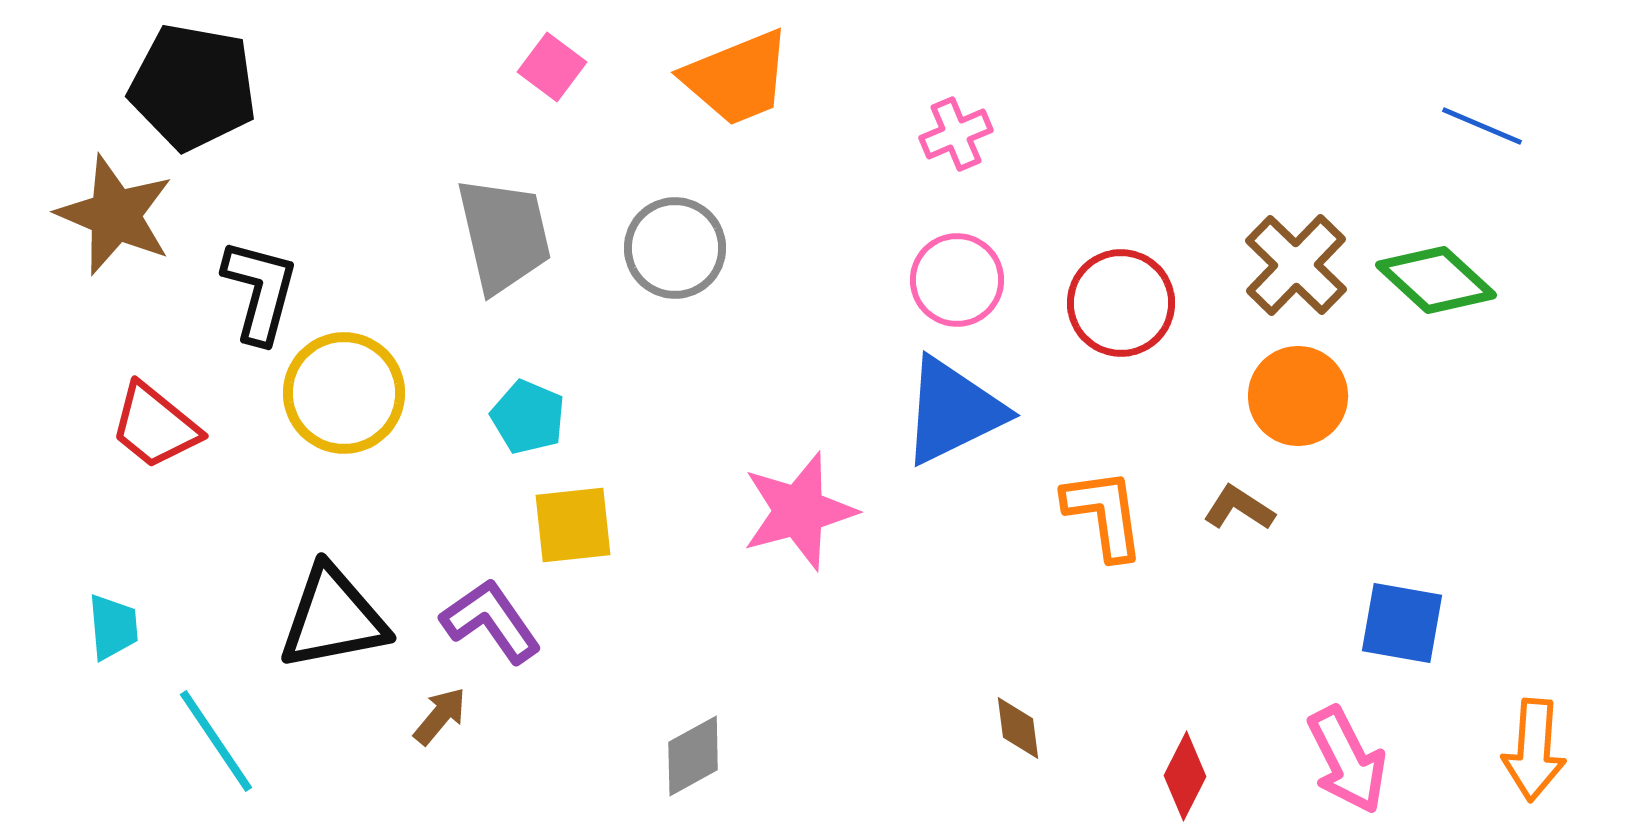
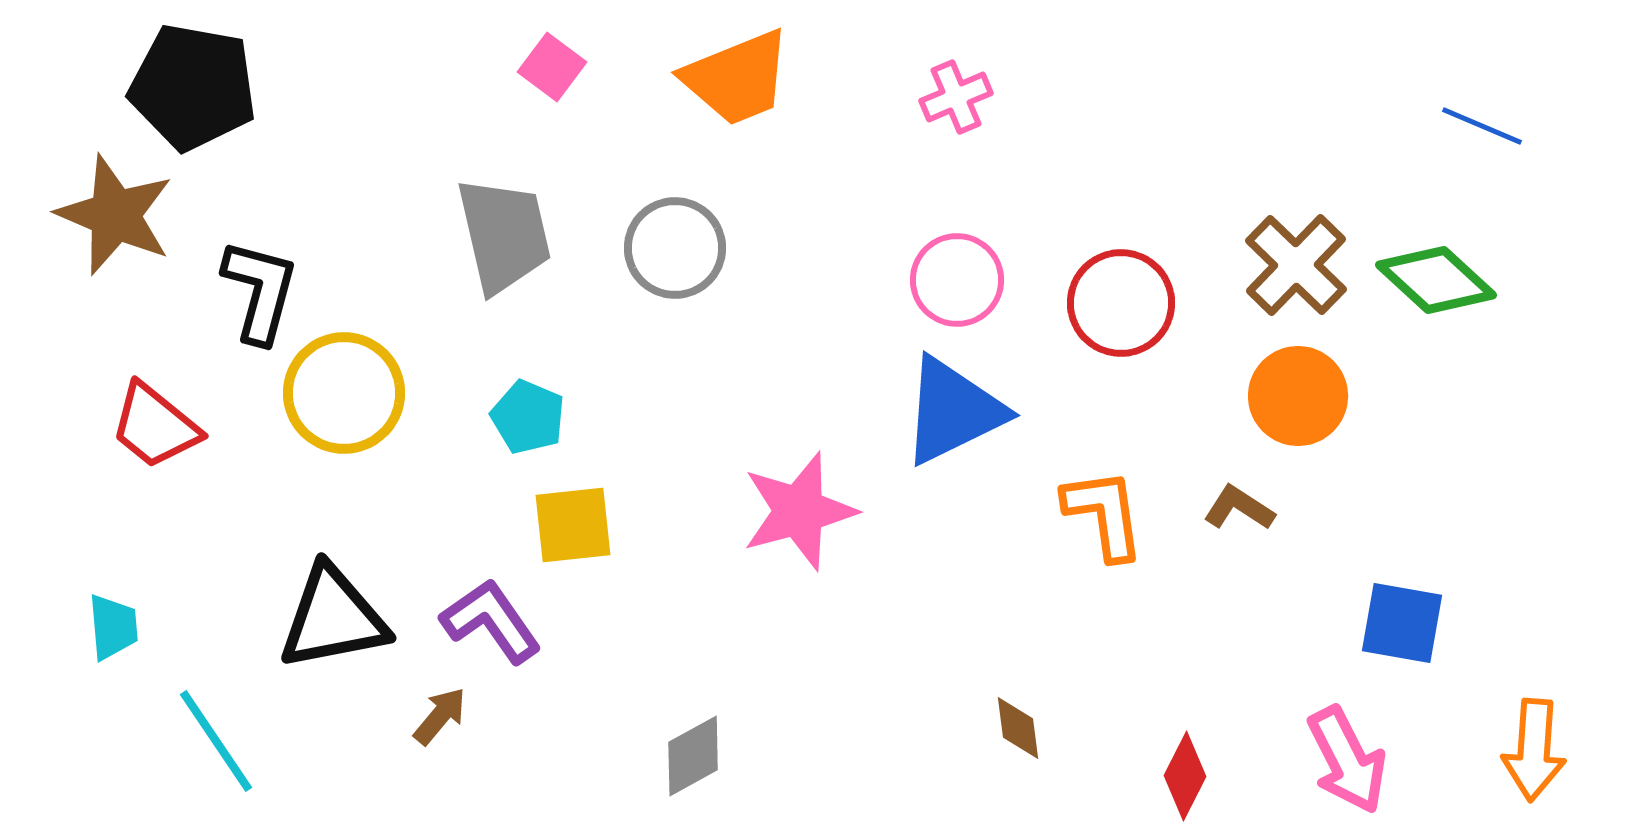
pink cross: moved 37 px up
